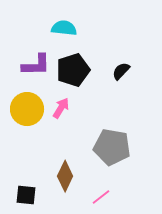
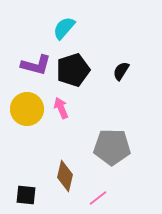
cyan semicircle: rotated 55 degrees counterclockwise
purple L-shape: rotated 16 degrees clockwise
black semicircle: rotated 12 degrees counterclockwise
pink arrow: rotated 55 degrees counterclockwise
gray pentagon: rotated 9 degrees counterclockwise
brown diamond: rotated 12 degrees counterclockwise
pink line: moved 3 px left, 1 px down
